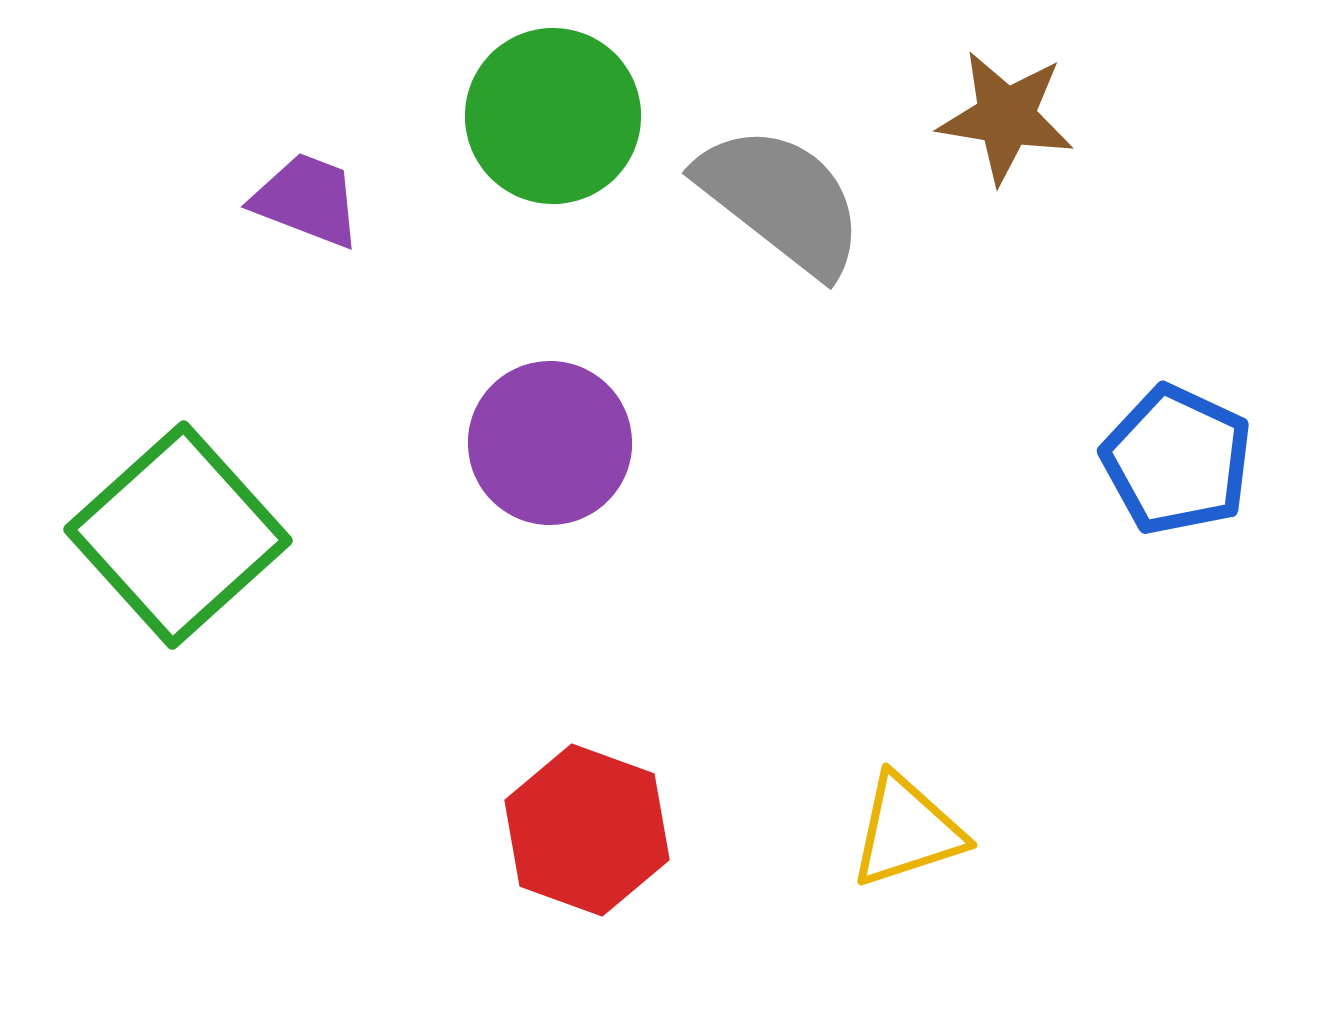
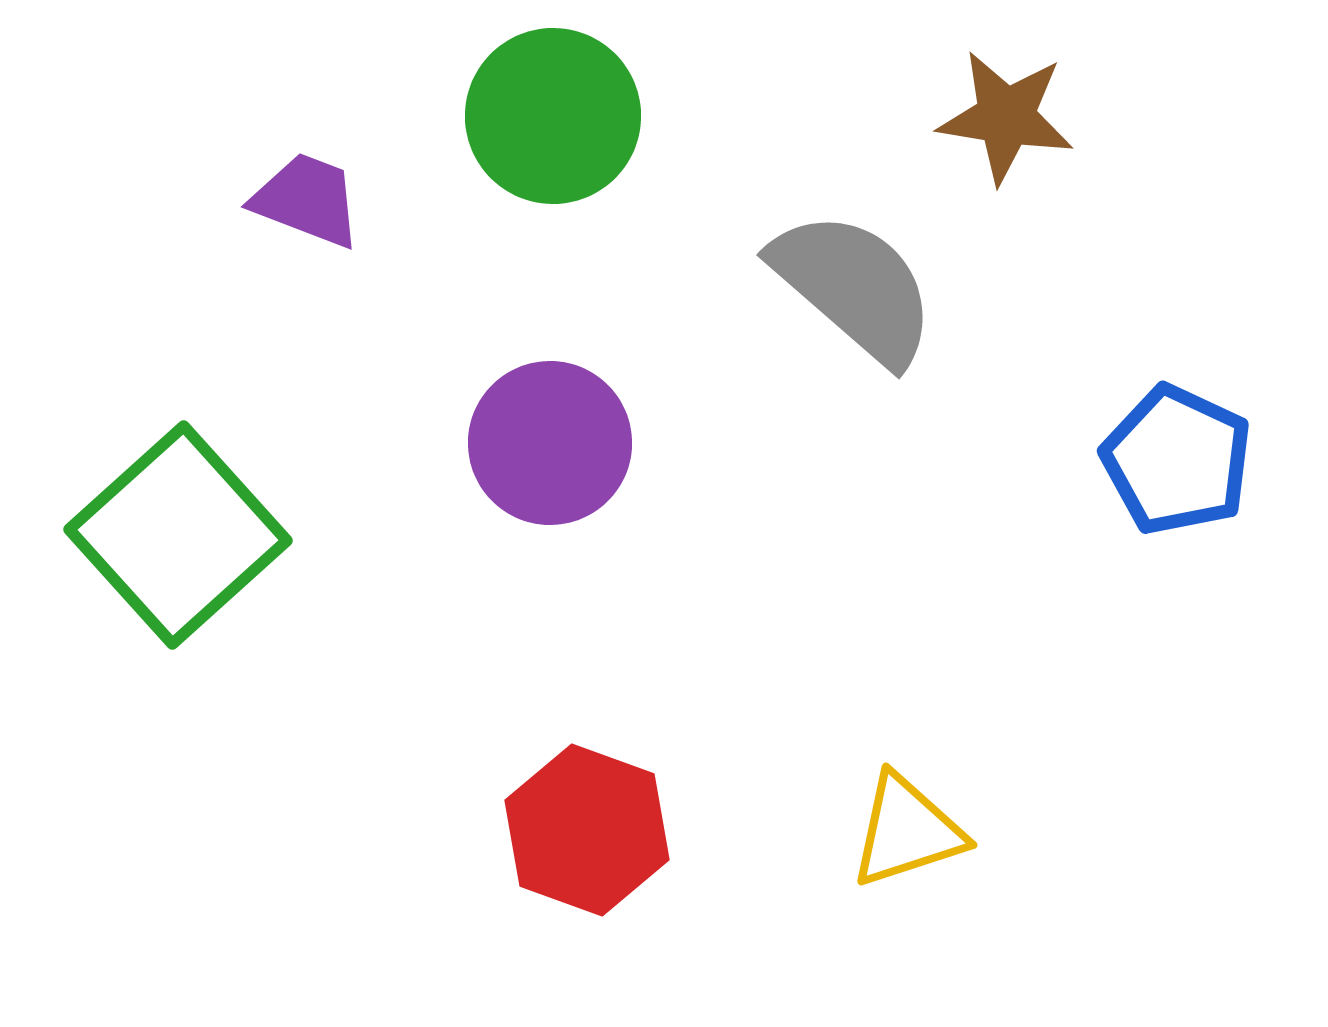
gray semicircle: moved 73 px right, 87 px down; rotated 3 degrees clockwise
